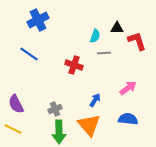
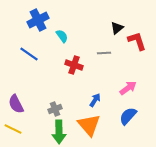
black triangle: rotated 40 degrees counterclockwise
cyan semicircle: moved 33 px left; rotated 56 degrees counterclockwise
blue semicircle: moved 3 px up; rotated 54 degrees counterclockwise
